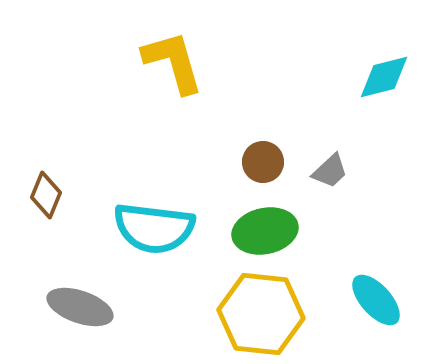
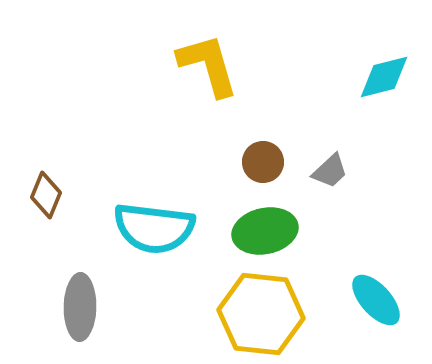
yellow L-shape: moved 35 px right, 3 px down
gray ellipse: rotated 72 degrees clockwise
